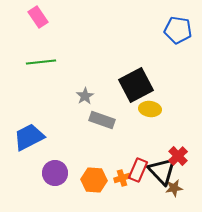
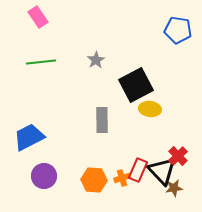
gray star: moved 11 px right, 36 px up
gray rectangle: rotated 70 degrees clockwise
purple circle: moved 11 px left, 3 px down
